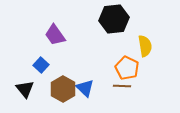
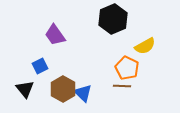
black hexagon: moved 1 px left; rotated 16 degrees counterclockwise
yellow semicircle: rotated 70 degrees clockwise
blue square: moved 1 px left, 1 px down; rotated 21 degrees clockwise
blue triangle: moved 2 px left, 5 px down
